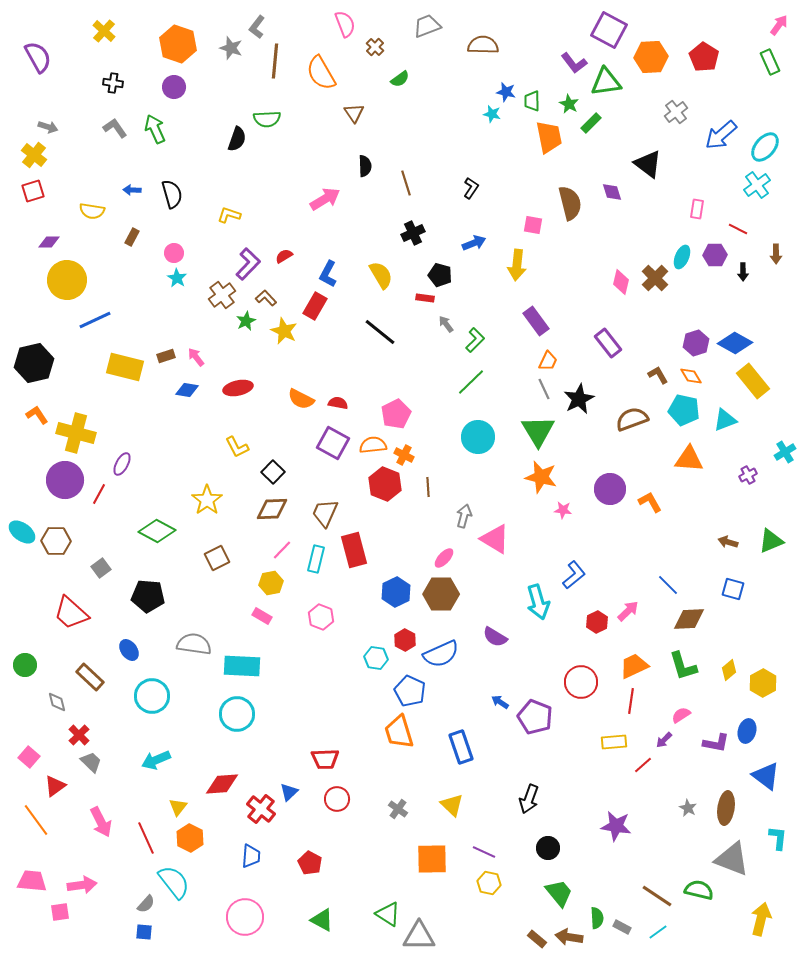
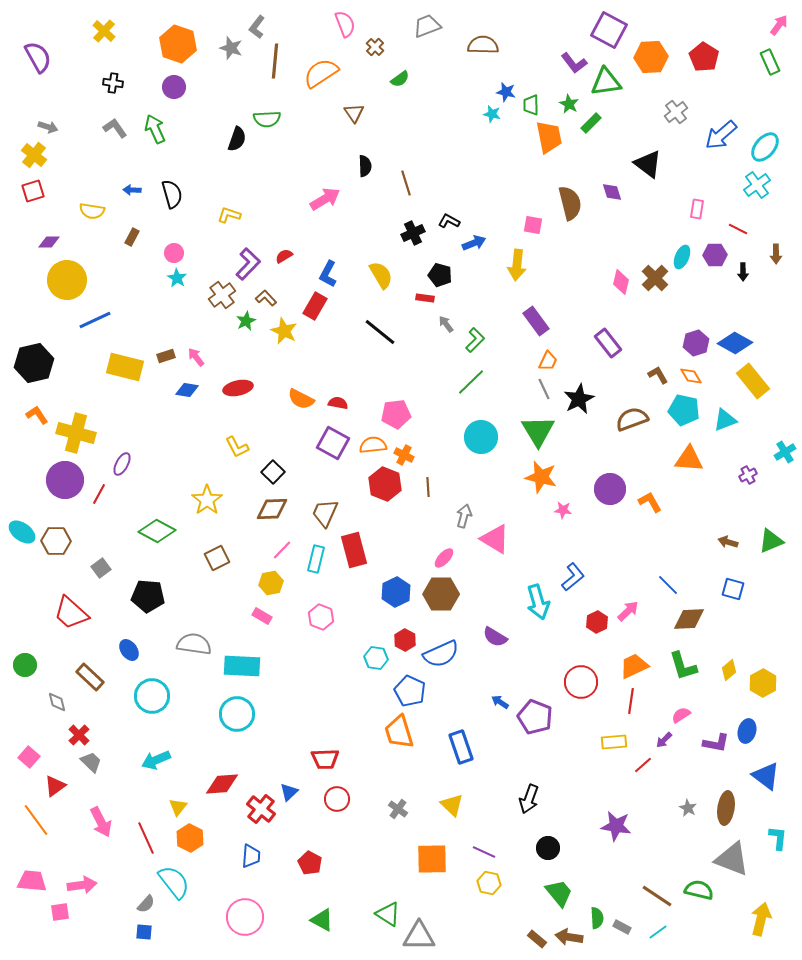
orange semicircle at (321, 73): rotated 87 degrees clockwise
green trapezoid at (532, 101): moved 1 px left, 4 px down
black L-shape at (471, 188): moved 22 px left, 33 px down; rotated 95 degrees counterclockwise
pink pentagon at (396, 414): rotated 20 degrees clockwise
cyan circle at (478, 437): moved 3 px right
blue L-shape at (574, 575): moved 1 px left, 2 px down
